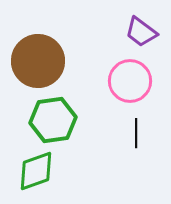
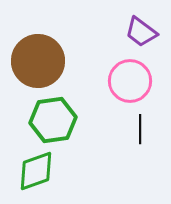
black line: moved 4 px right, 4 px up
